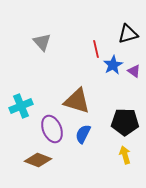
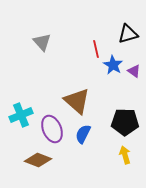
blue star: rotated 12 degrees counterclockwise
brown triangle: rotated 24 degrees clockwise
cyan cross: moved 9 px down
